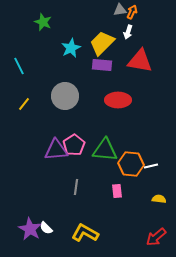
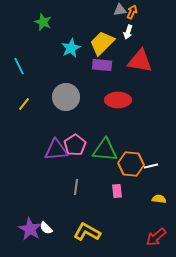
gray circle: moved 1 px right, 1 px down
pink pentagon: moved 1 px right
yellow L-shape: moved 2 px right, 1 px up
